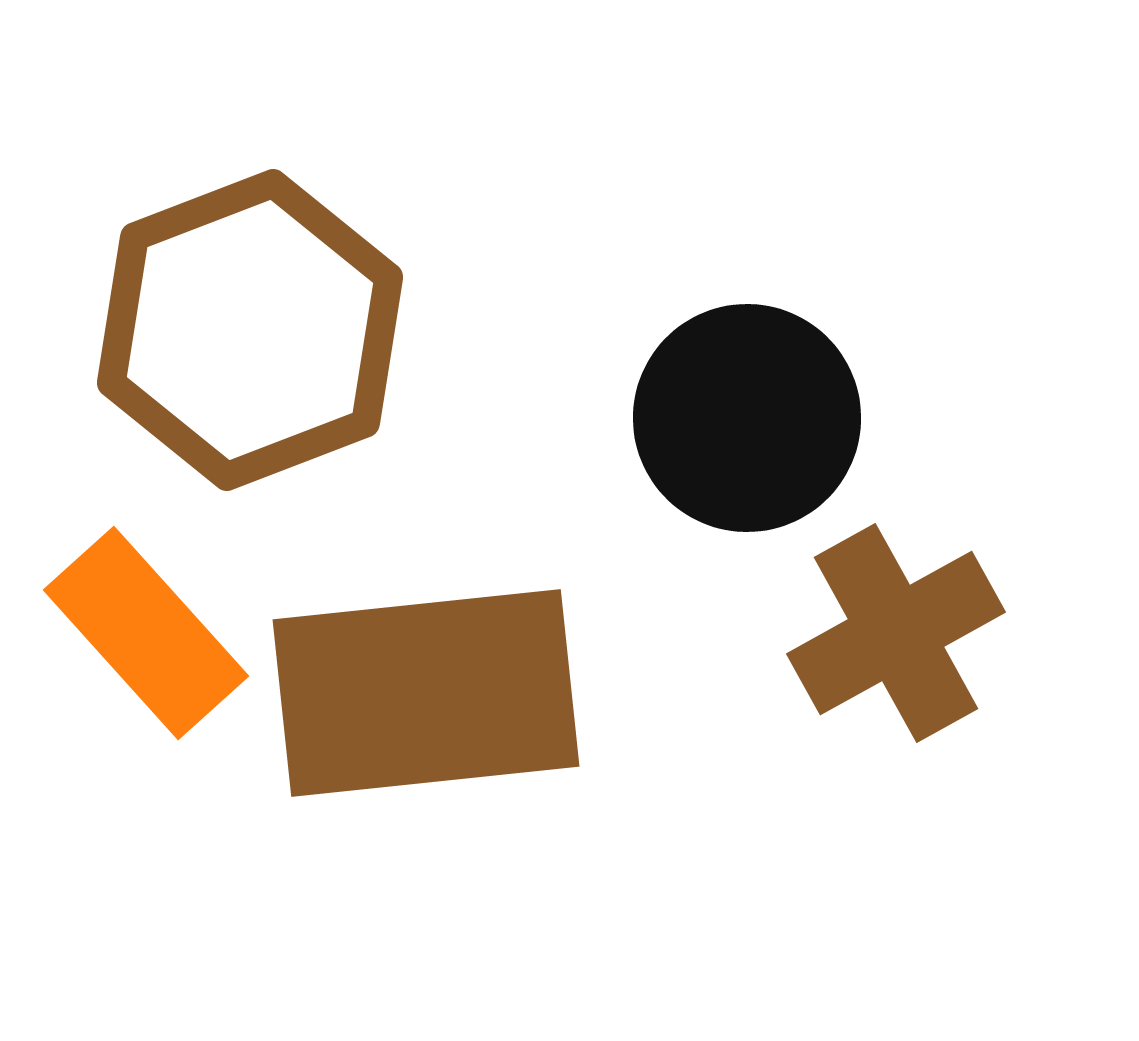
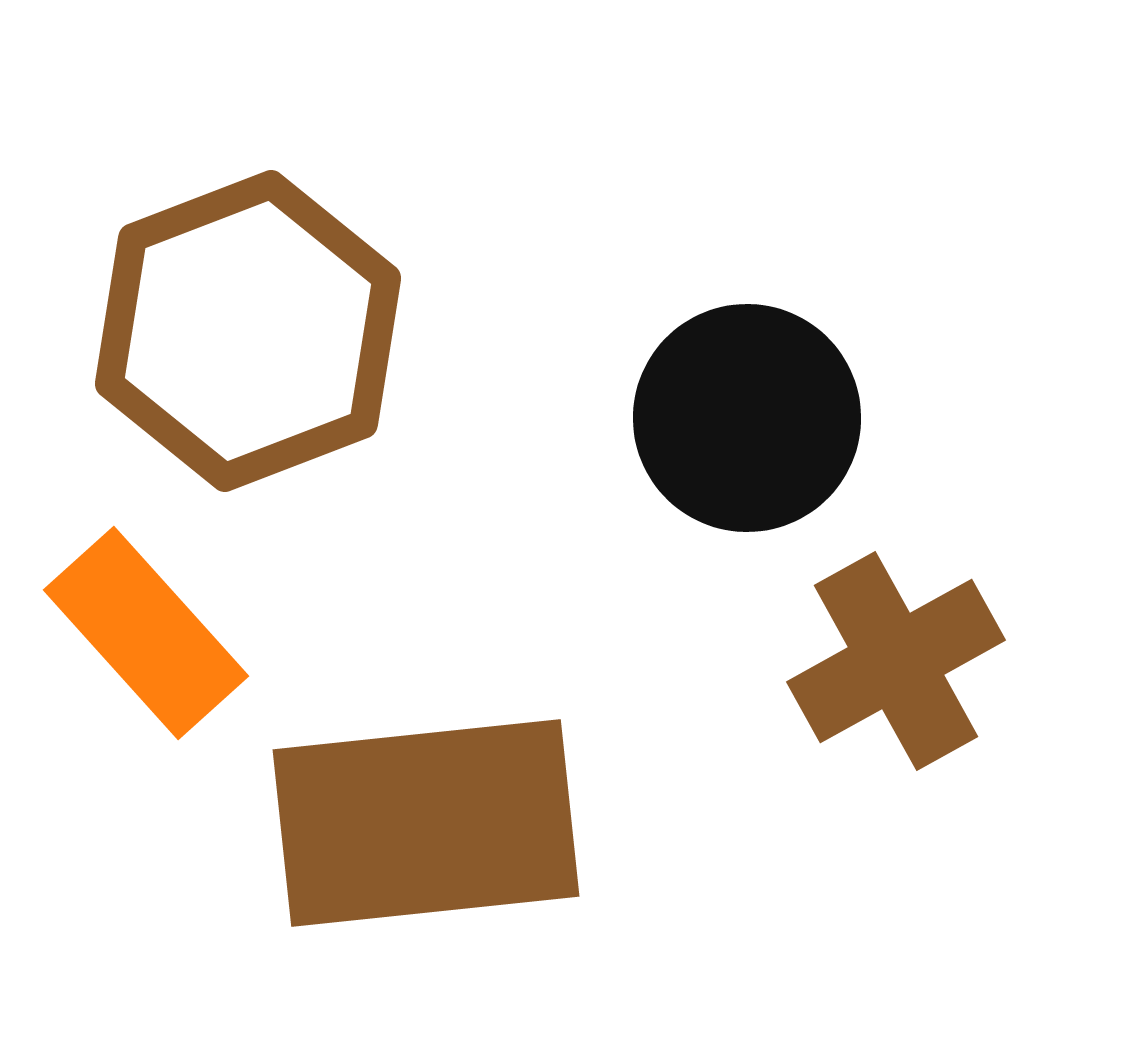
brown hexagon: moved 2 px left, 1 px down
brown cross: moved 28 px down
brown rectangle: moved 130 px down
